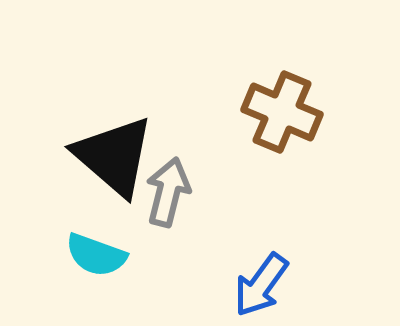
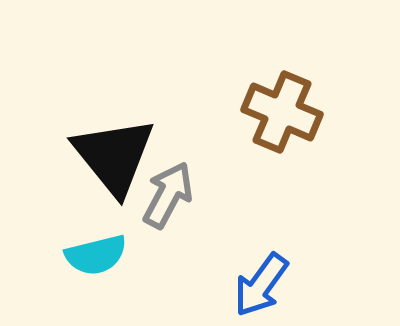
black triangle: rotated 10 degrees clockwise
gray arrow: moved 3 px down; rotated 14 degrees clockwise
cyan semicircle: rotated 34 degrees counterclockwise
